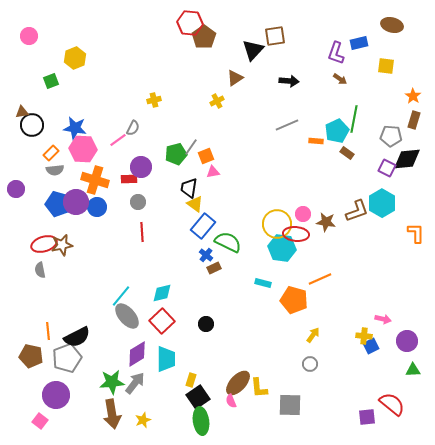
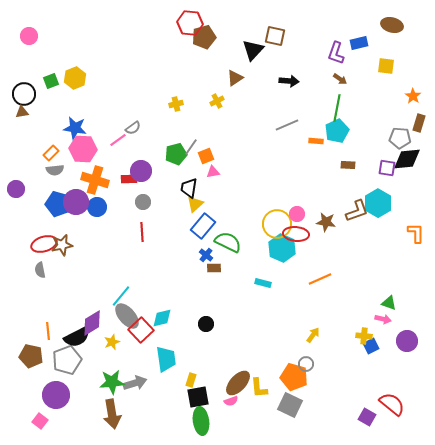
brown square at (275, 36): rotated 20 degrees clockwise
brown pentagon at (204, 37): rotated 20 degrees clockwise
yellow hexagon at (75, 58): moved 20 px down
yellow cross at (154, 100): moved 22 px right, 4 px down
green line at (354, 119): moved 17 px left, 11 px up
brown rectangle at (414, 120): moved 5 px right, 3 px down
black circle at (32, 125): moved 8 px left, 31 px up
gray semicircle at (133, 128): rotated 28 degrees clockwise
gray pentagon at (391, 136): moved 9 px right, 2 px down
brown rectangle at (347, 153): moved 1 px right, 12 px down; rotated 32 degrees counterclockwise
purple circle at (141, 167): moved 4 px down
purple square at (387, 168): rotated 18 degrees counterclockwise
gray circle at (138, 202): moved 5 px right
cyan hexagon at (382, 203): moved 4 px left
yellow triangle at (195, 204): rotated 42 degrees clockwise
pink circle at (303, 214): moved 6 px left
cyan hexagon at (282, 248): rotated 16 degrees clockwise
brown rectangle at (214, 268): rotated 24 degrees clockwise
cyan diamond at (162, 293): moved 25 px down
orange pentagon at (294, 300): moved 77 px down
red square at (162, 321): moved 21 px left, 9 px down
purple diamond at (137, 354): moved 45 px left, 31 px up
gray pentagon at (67, 358): moved 2 px down
cyan trapezoid at (166, 359): rotated 8 degrees counterclockwise
gray circle at (310, 364): moved 4 px left
green triangle at (413, 370): moved 24 px left, 67 px up; rotated 21 degrees clockwise
gray arrow at (135, 383): rotated 35 degrees clockwise
black square at (198, 397): rotated 25 degrees clockwise
pink semicircle at (231, 401): rotated 88 degrees counterclockwise
gray square at (290, 405): rotated 25 degrees clockwise
purple square at (367, 417): rotated 36 degrees clockwise
yellow star at (143, 420): moved 31 px left, 78 px up
